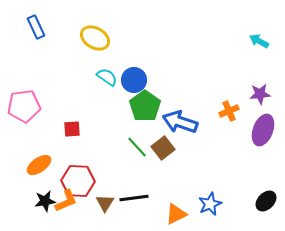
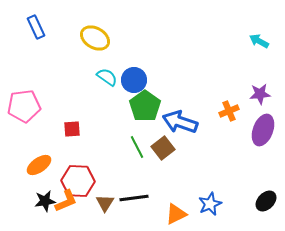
green line: rotated 15 degrees clockwise
